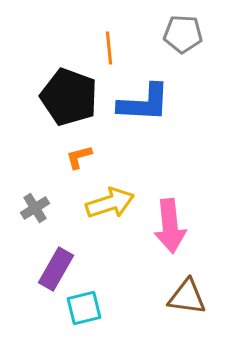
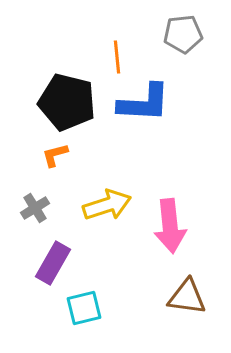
gray pentagon: rotated 9 degrees counterclockwise
orange line: moved 8 px right, 9 px down
black pentagon: moved 2 px left, 5 px down; rotated 6 degrees counterclockwise
orange L-shape: moved 24 px left, 2 px up
yellow arrow: moved 3 px left, 2 px down
purple rectangle: moved 3 px left, 6 px up
